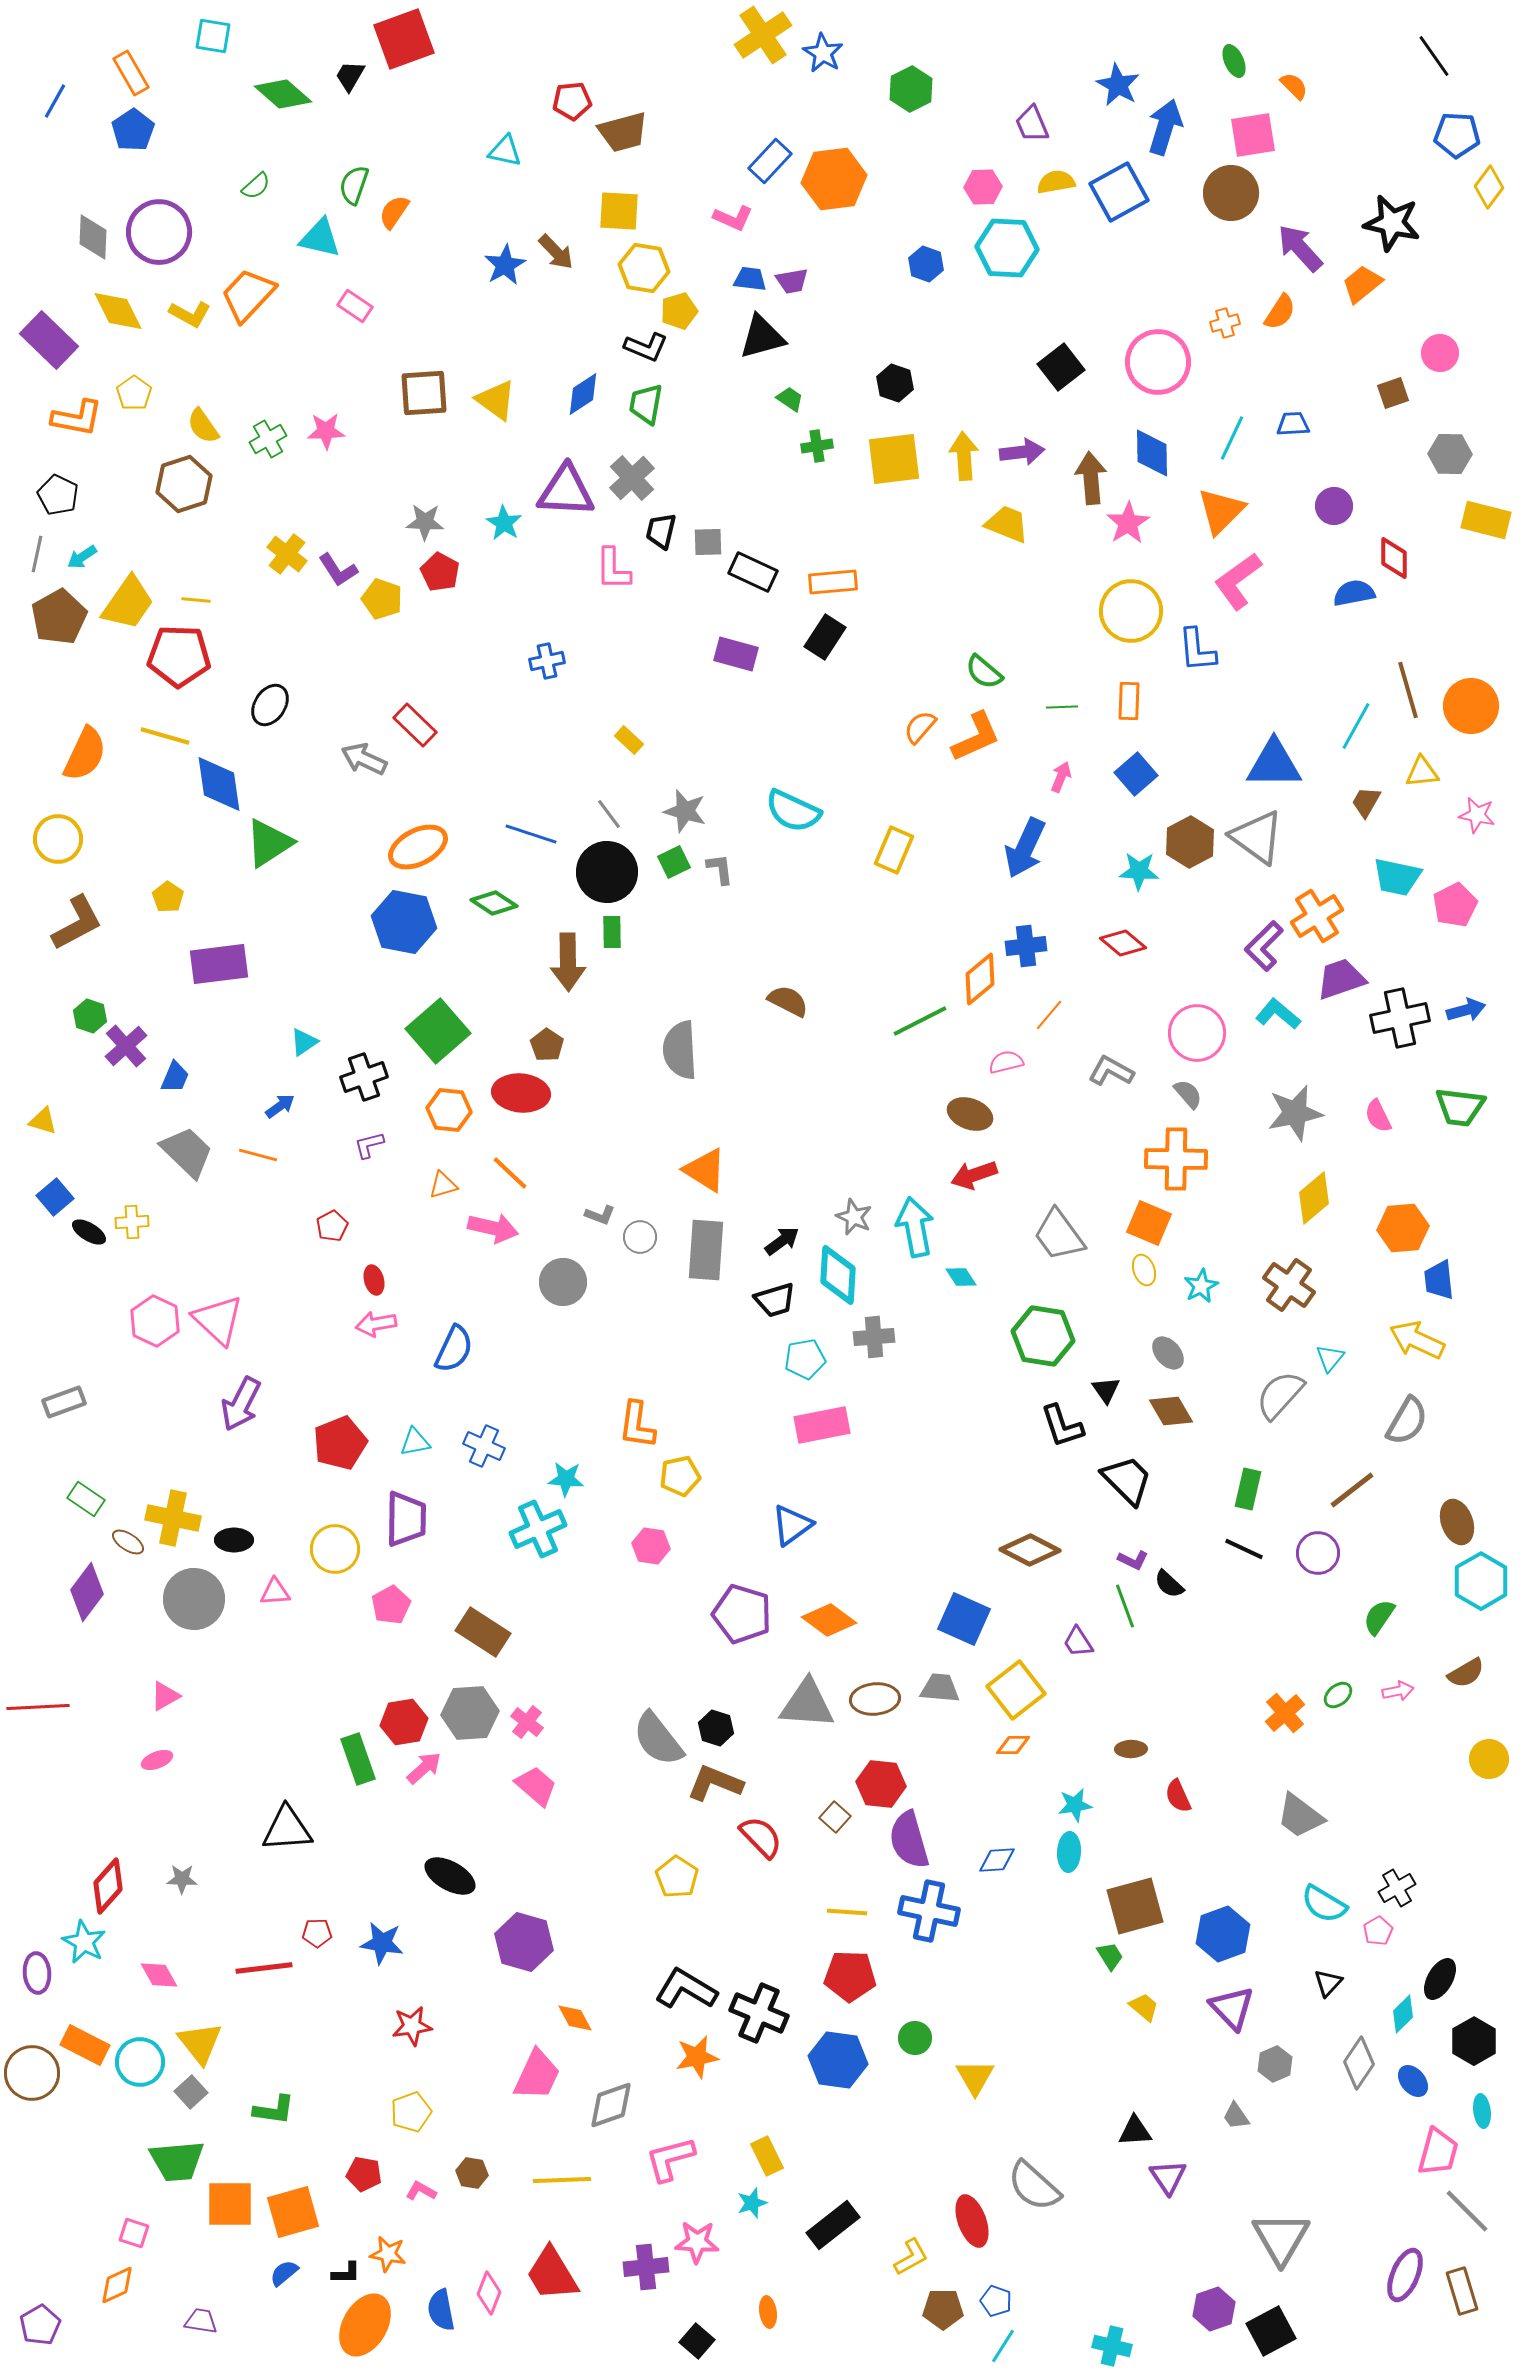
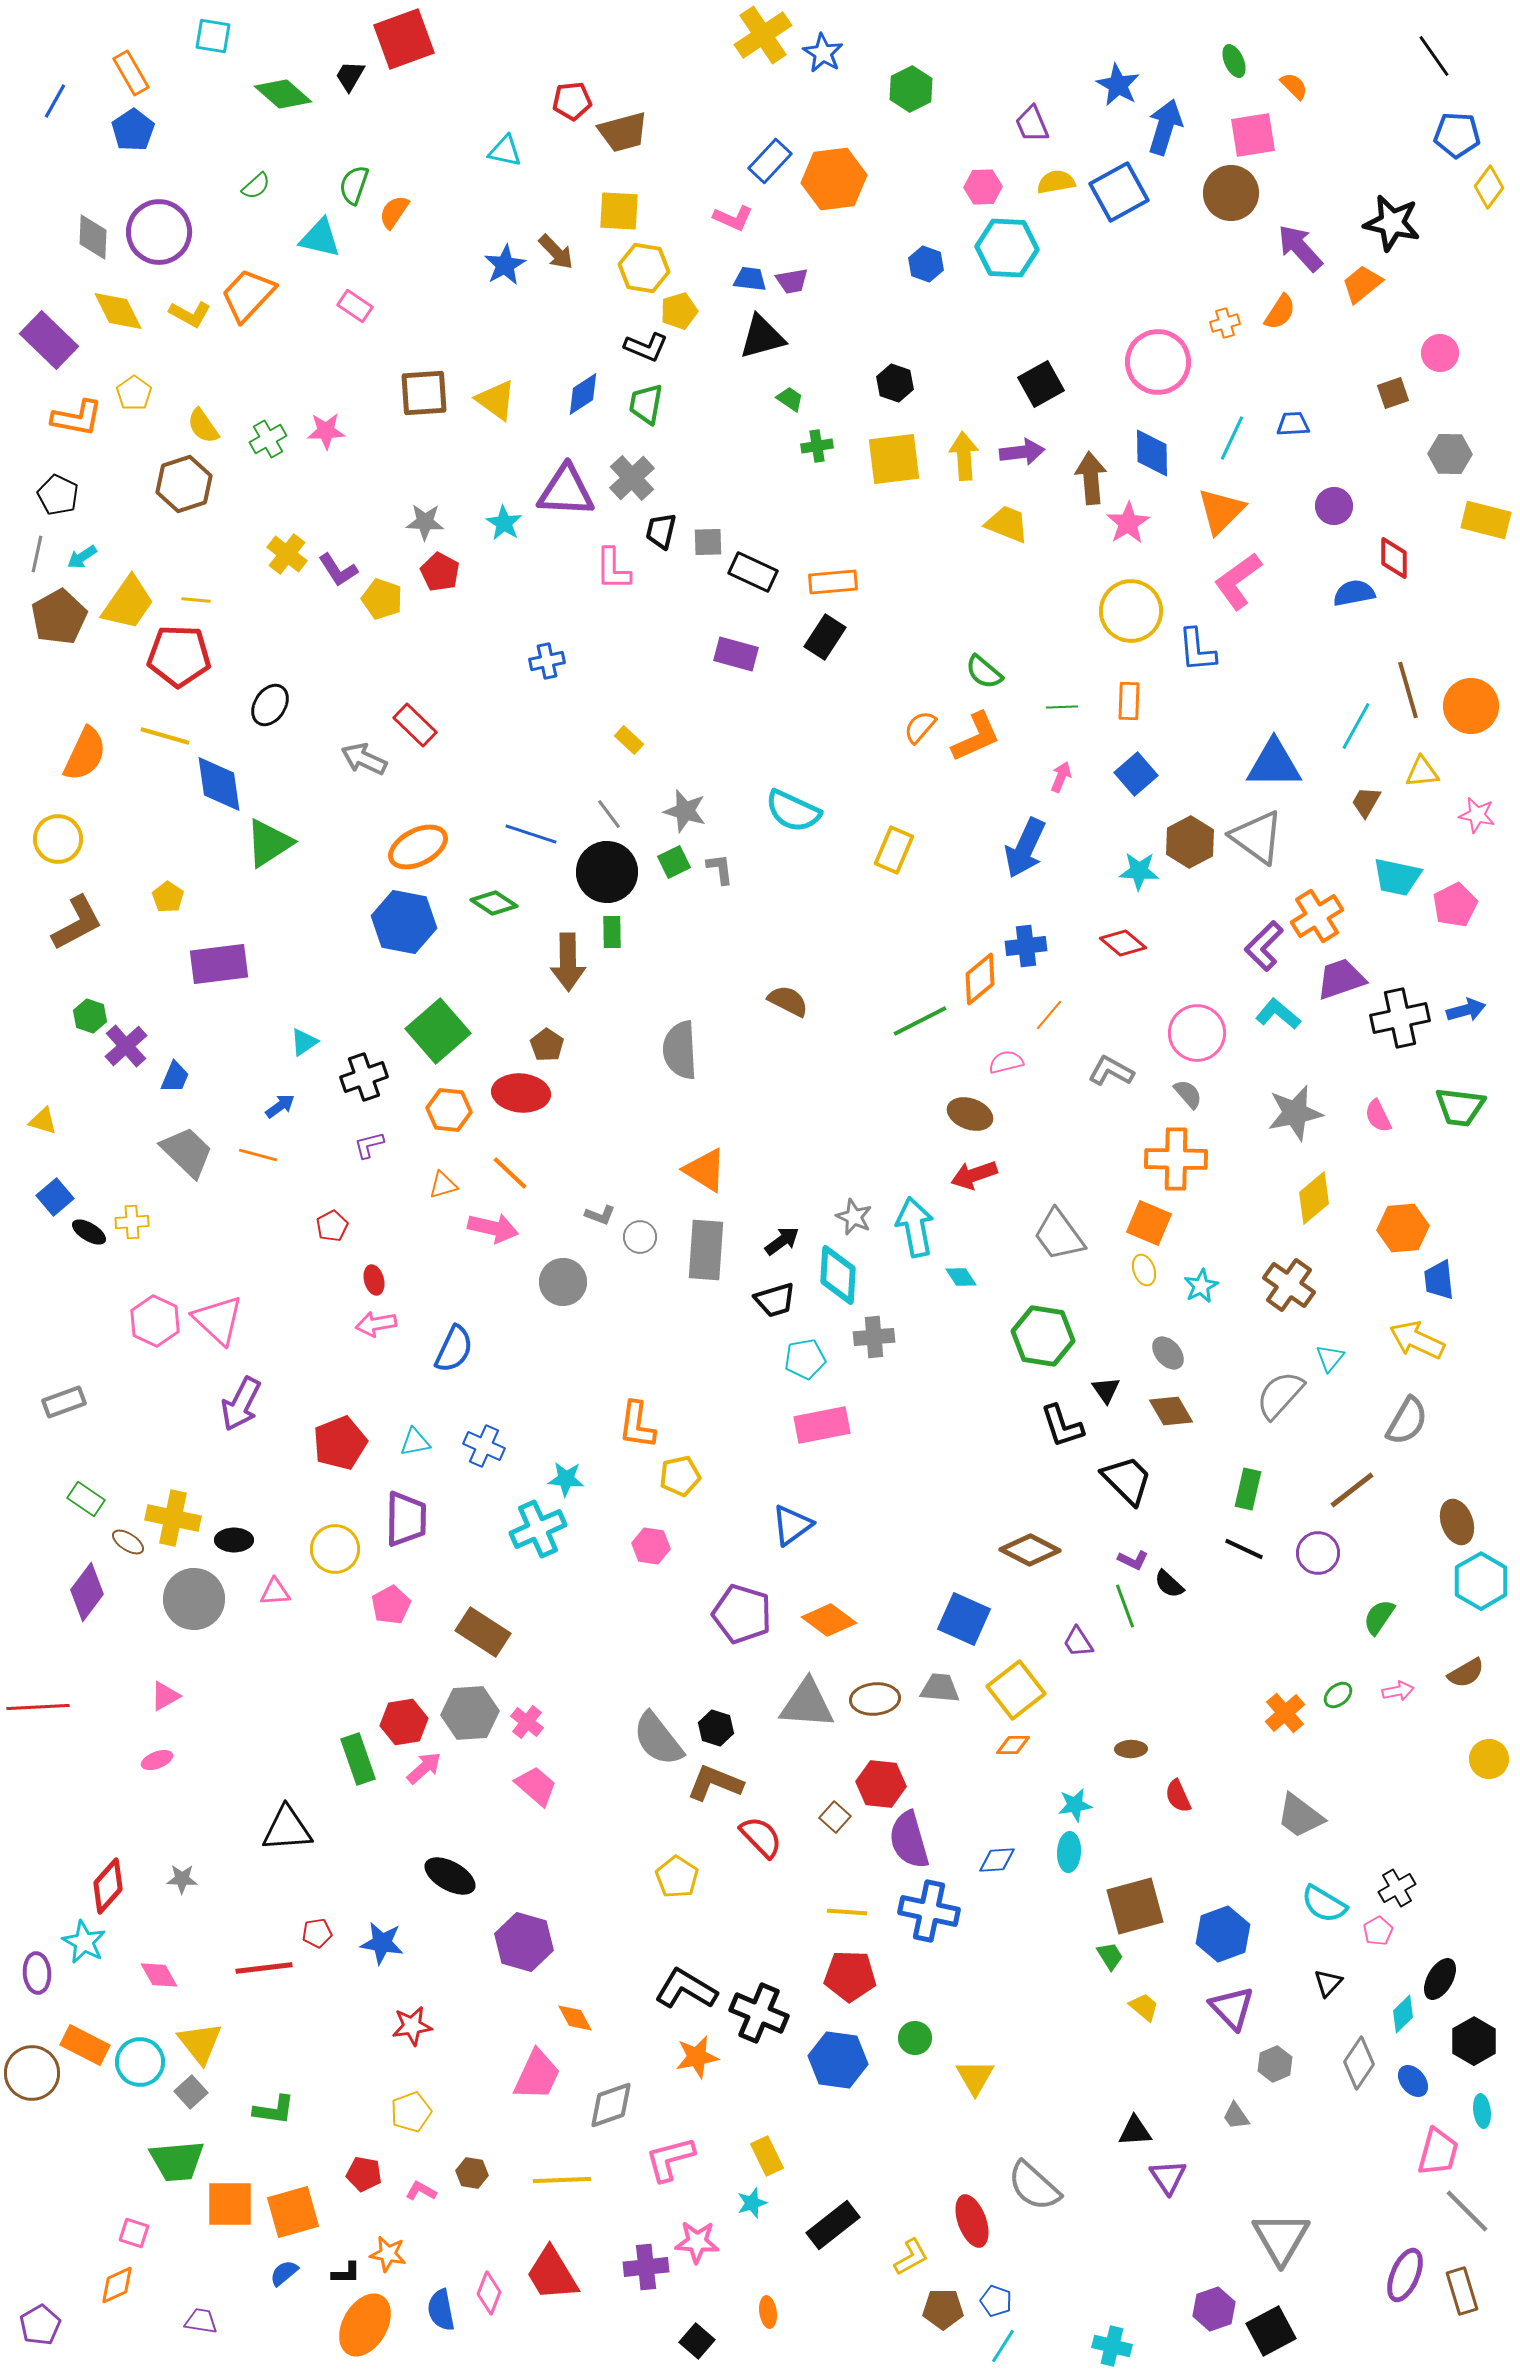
black square at (1061, 367): moved 20 px left, 17 px down; rotated 9 degrees clockwise
red pentagon at (317, 1933): rotated 8 degrees counterclockwise
